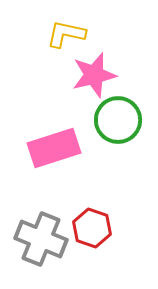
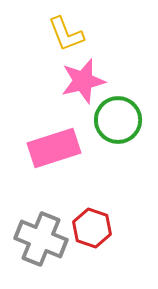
yellow L-shape: rotated 123 degrees counterclockwise
pink star: moved 11 px left, 6 px down
